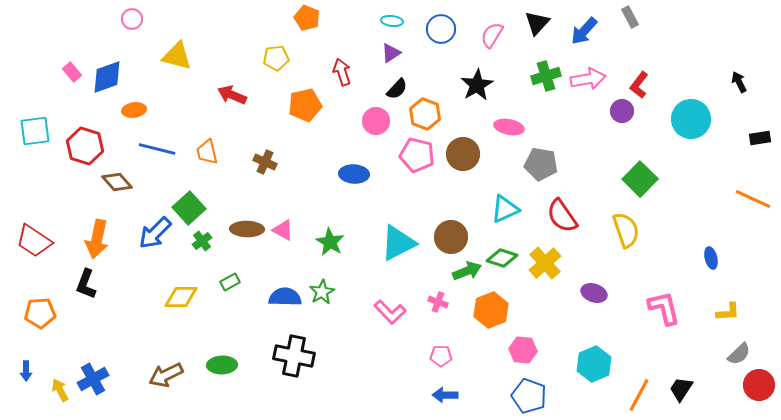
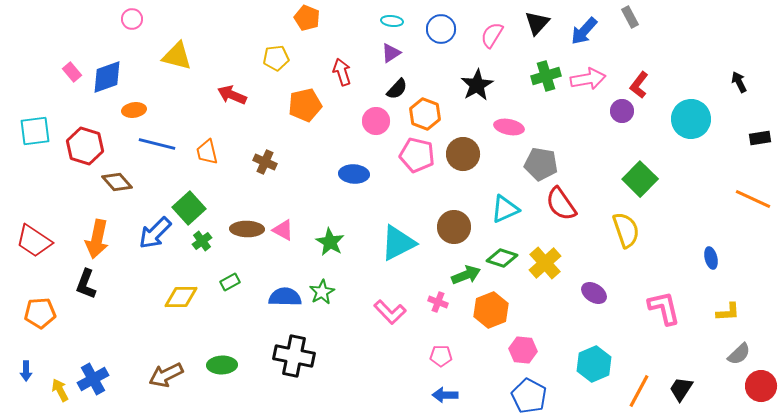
blue line at (157, 149): moved 5 px up
red semicircle at (562, 216): moved 1 px left, 12 px up
brown circle at (451, 237): moved 3 px right, 10 px up
green arrow at (467, 271): moved 1 px left, 4 px down
purple ellipse at (594, 293): rotated 15 degrees clockwise
red circle at (759, 385): moved 2 px right, 1 px down
orange line at (639, 395): moved 4 px up
blue pentagon at (529, 396): rotated 8 degrees clockwise
